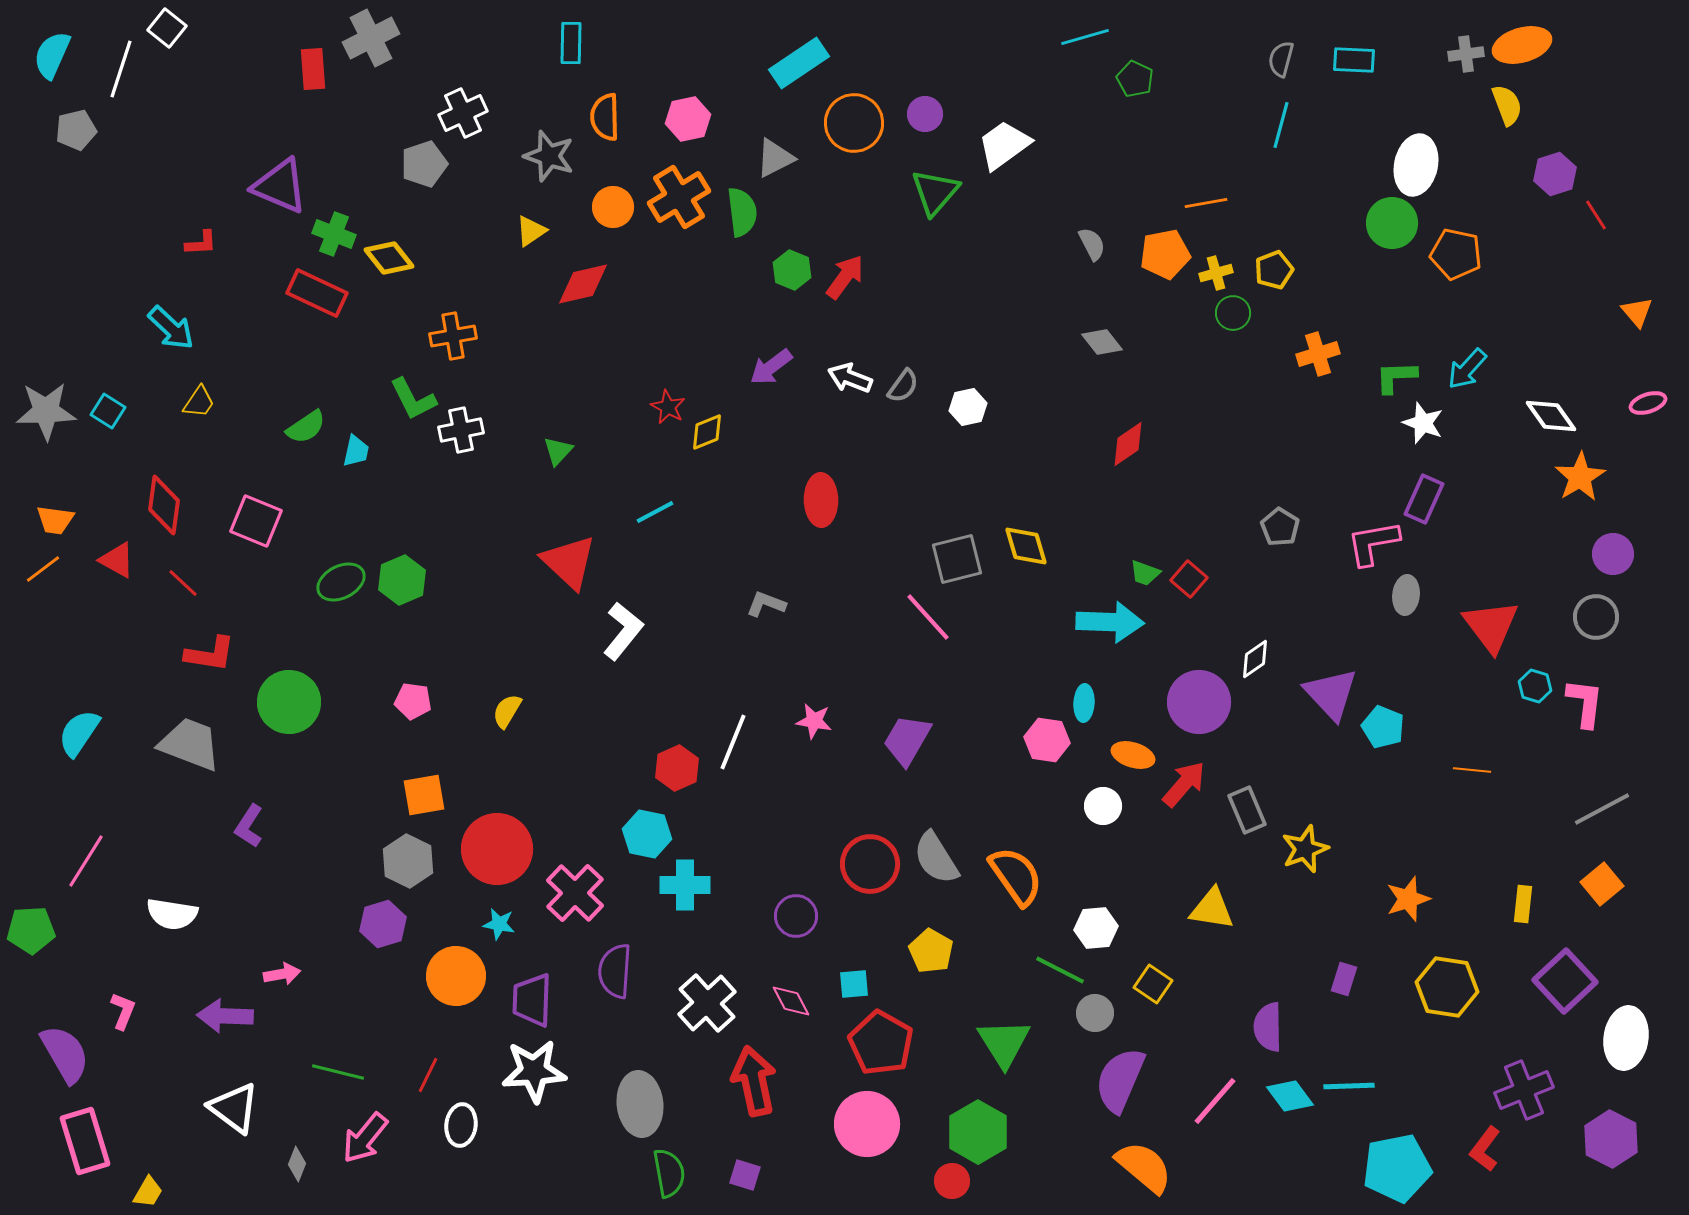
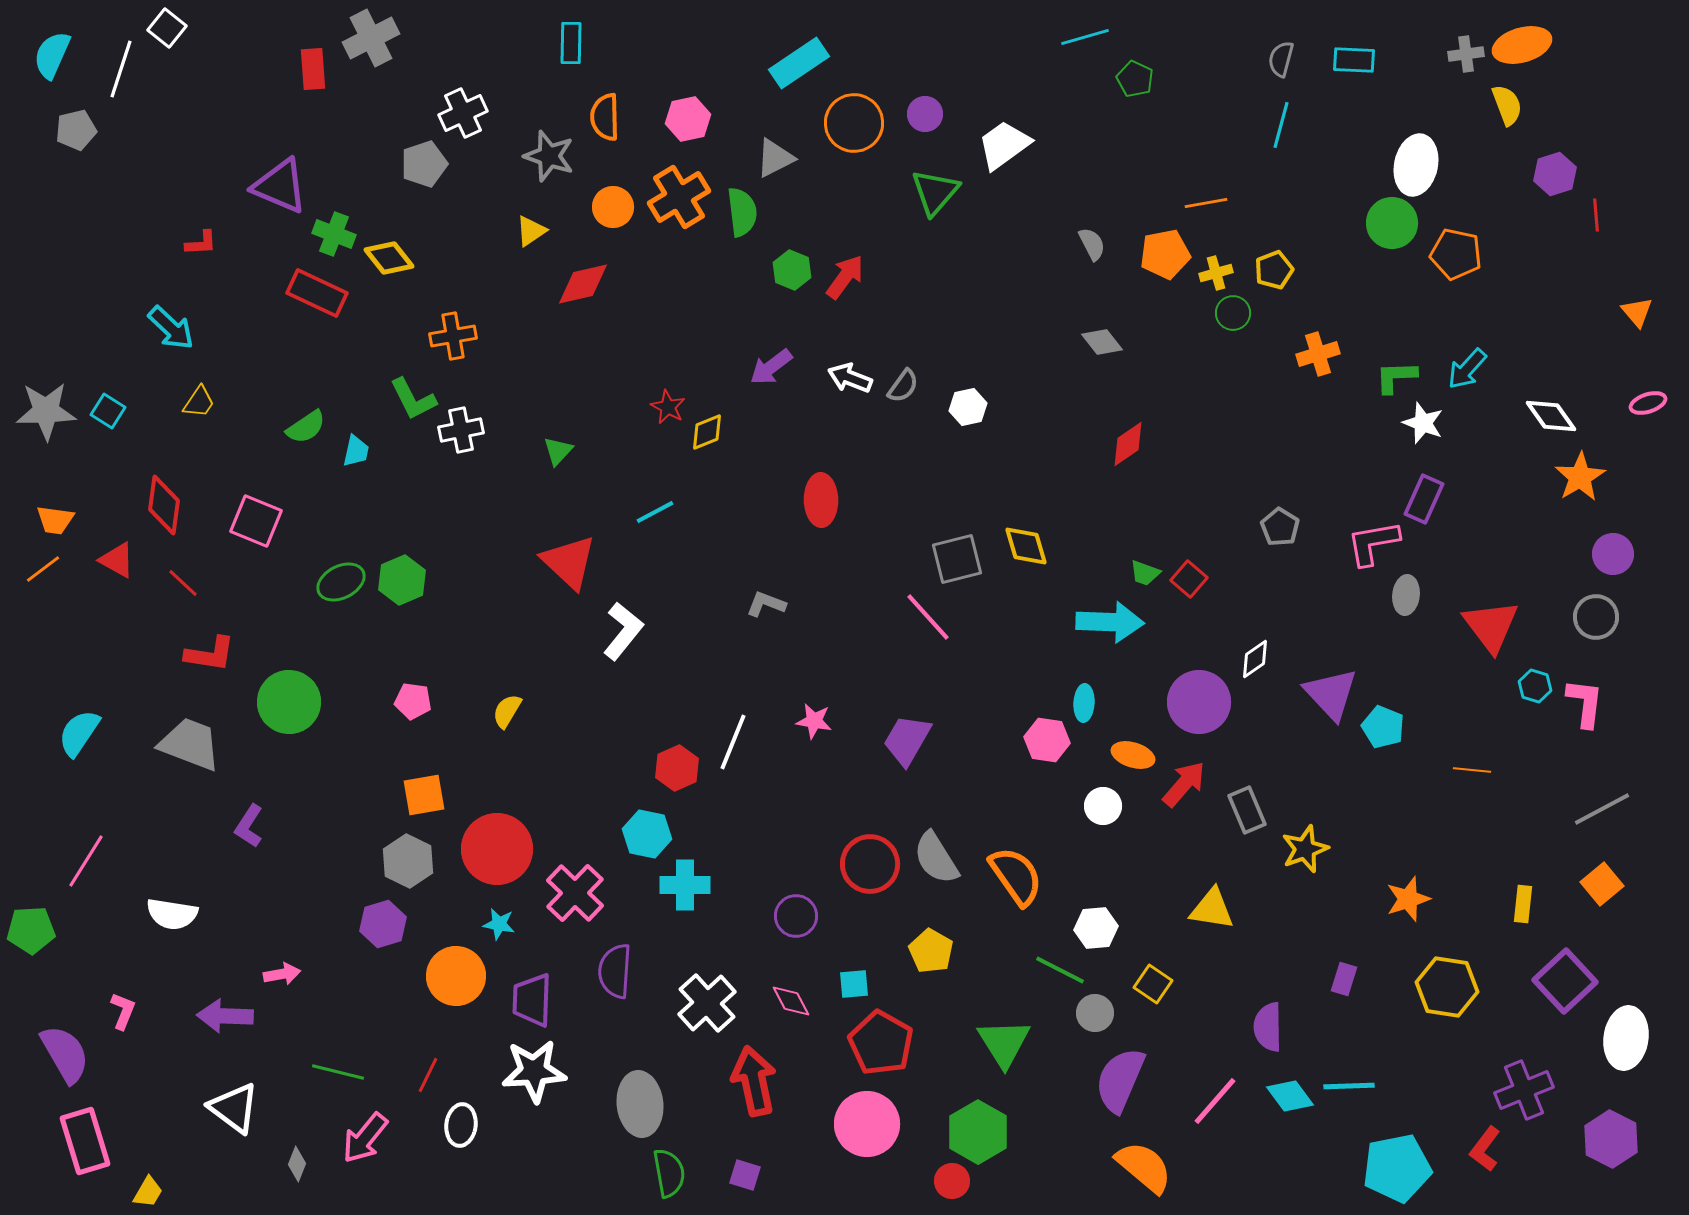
red line at (1596, 215): rotated 28 degrees clockwise
